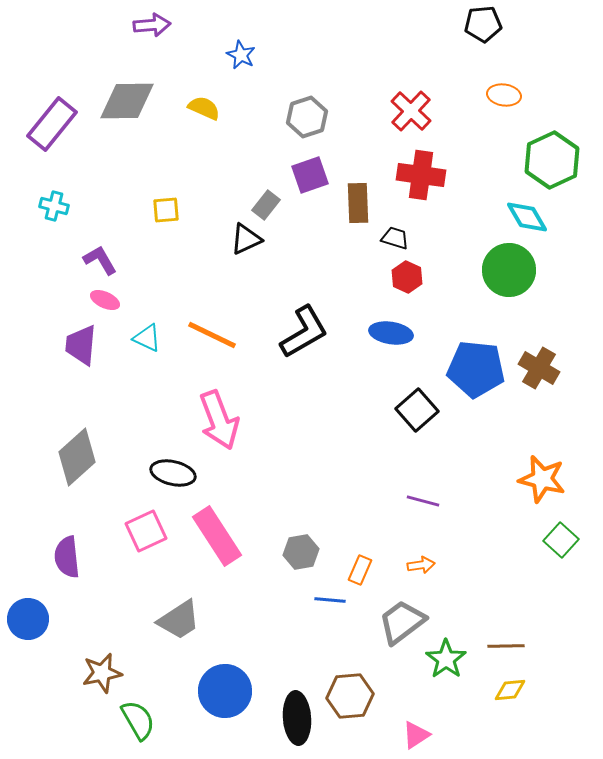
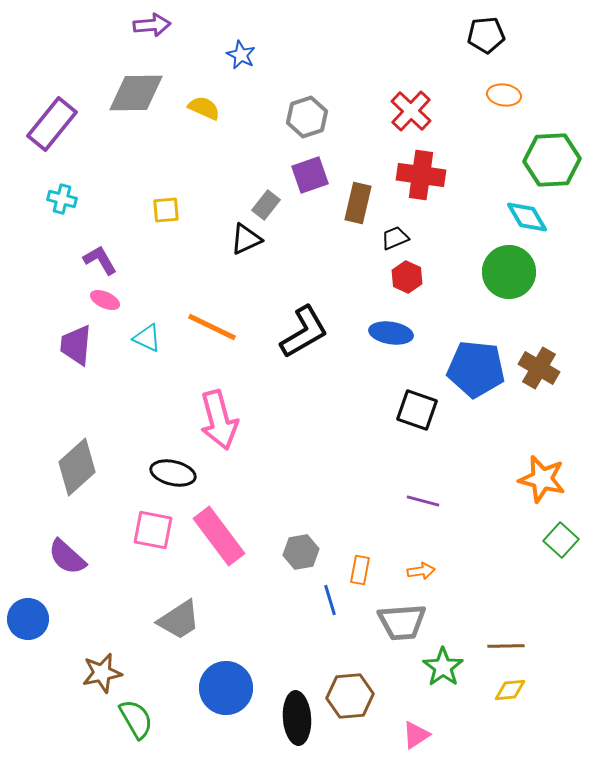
black pentagon at (483, 24): moved 3 px right, 11 px down
gray diamond at (127, 101): moved 9 px right, 8 px up
green hexagon at (552, 160): rotated 22 degrees clockwise
brown rectangle at (358, 203): rotated 15 degrees clockwise
cyan cross at (54, 206): moved 8 px right, 7 px up
black trapezoid at (395, 238): rotated 40 degrees counterclockwise
green circle at (509, 270): moved 2 px down
orange line at (212, 335): moved 8 px up
purple trapezoid at (81, 345): moved 5 px left
black square at (417, 410): rotated 30 degrees counterclockwise
pink arrow at (219, 420): rotated 6 degrees clockwise
gray diamond at (77, 457): moved 10 px down
pink square at (146, 531): moved 7 px right, 1 px up; rotated 36 degrees clockwise
pink rectangle at (217, 536): moved 2 px right; rotated 4 degrees counterclockwise
purple semicircle at (67, 557): rotated 42 degrees counterclockwise
orange arrow at (421, 565): moved 6 px down
orange rectangle at (360, 570): rotated 12 degrees counterclockwise
blue line at (330, 600): rotated 68 degrees clockwise
gray trapezoid at (402, 622): rotated 147 degrees counterclockwise
green star at (446, 659): moved 3 px left, 8 px down
blue circle at (225, 691): moved 1 px right, 3 px up
green semicircle at (138, 720): moved 2 px left, 1 px up
